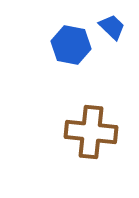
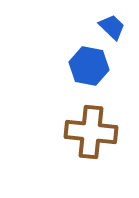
blue hexagon: moved 18 px right, 21 px down
